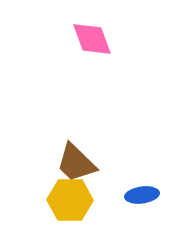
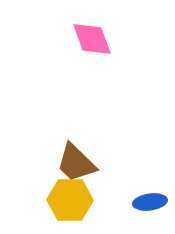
blue ellipse: moved 8 px right, 7 px down
